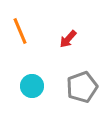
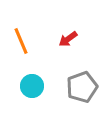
orange line: moved 1 px right, 10 px down
red arrow: rotated 12 degrees clockwise
